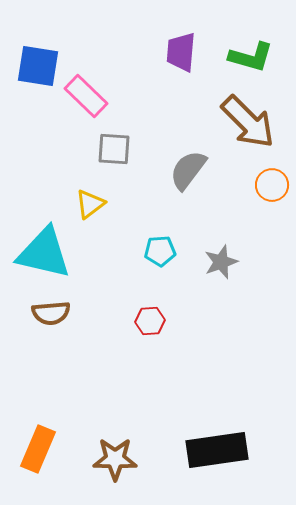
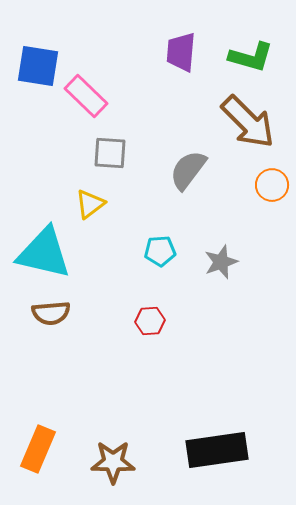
gray square: moved 4 px left, 4 px down
brown star: moved 2 px left, 3 px down
